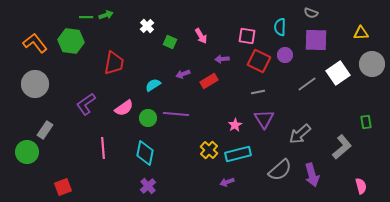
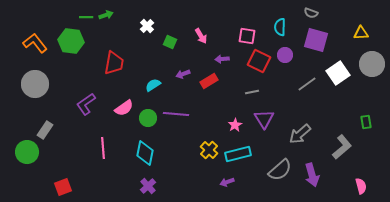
purple square at (316, 40): rotated 15 degrees clockwise
gray line at (258, 92): moved 6 px left
